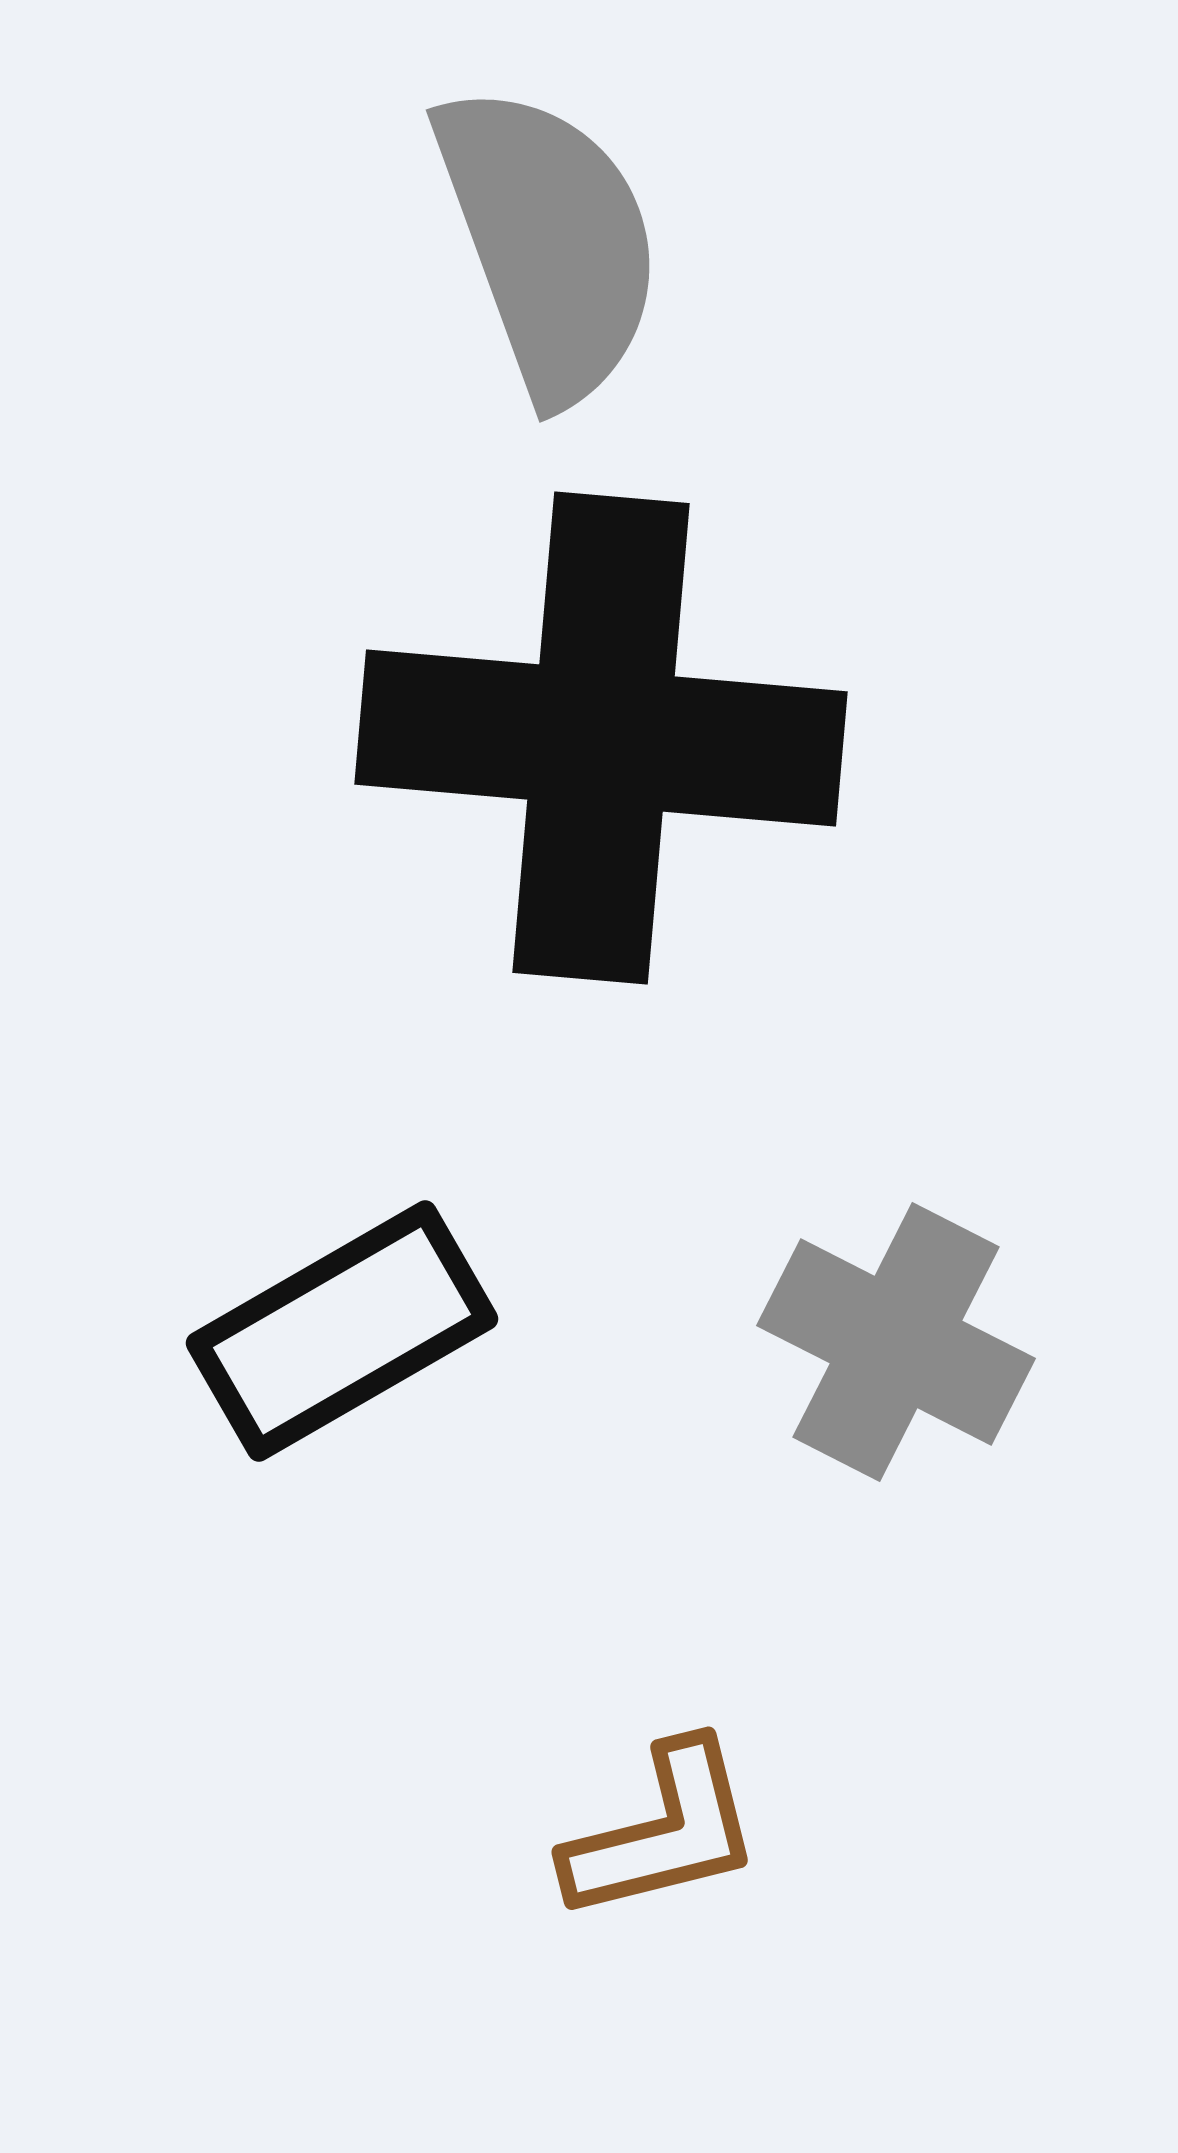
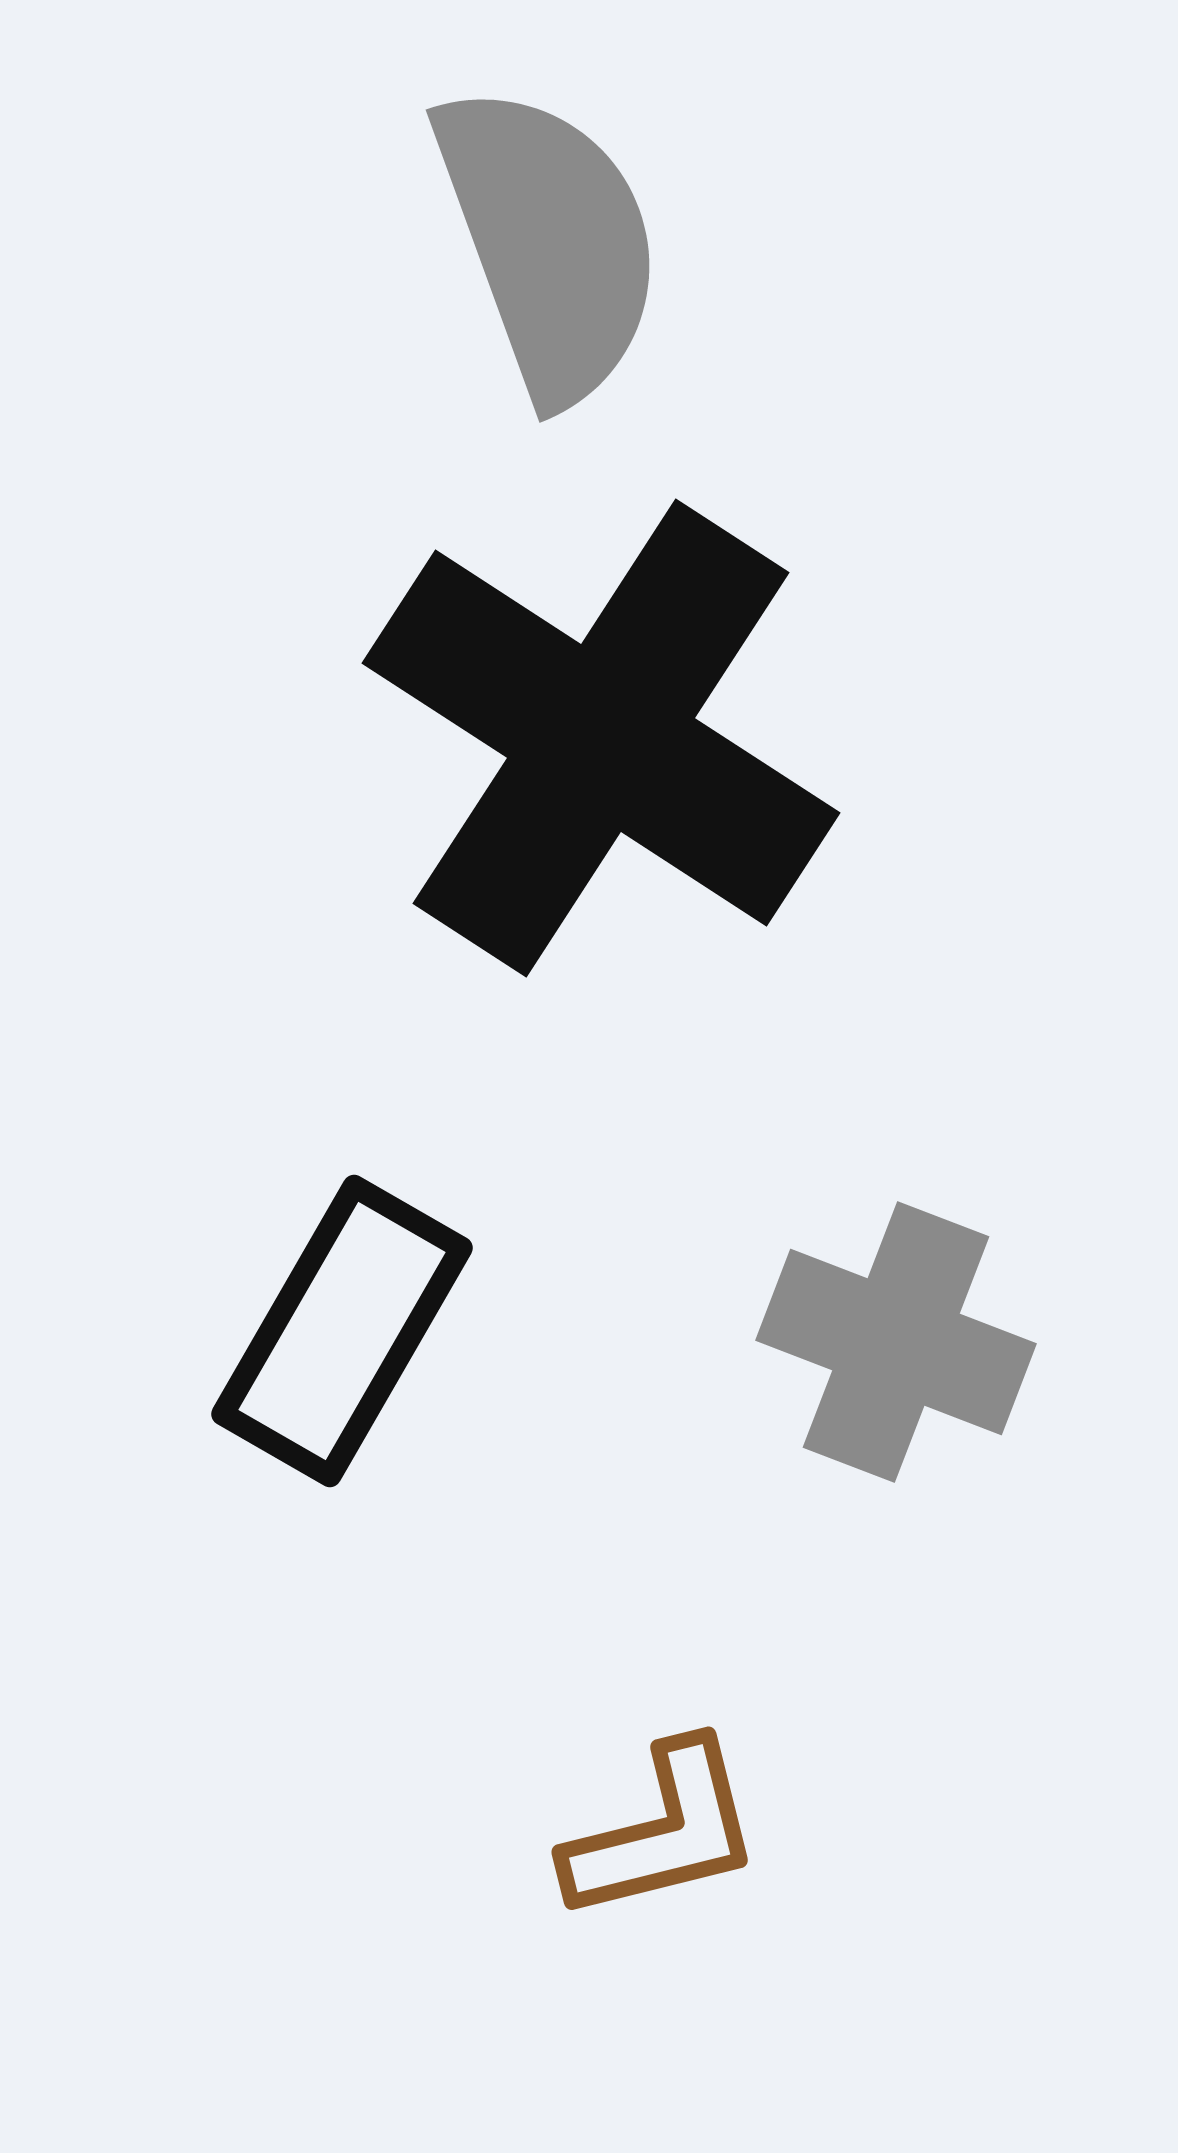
black cross: rotated 28 degrees clockwise
black rectangle: rotated 30 degrees counterclockwise
gray cross: rotated 6 degrees counterclockwise
